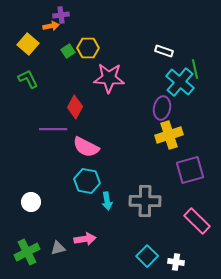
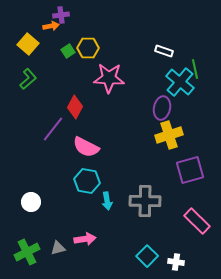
green L-shape: rotated 75 degrees clockwise
purple line: rotated 52 degrees counterclockwise
